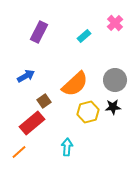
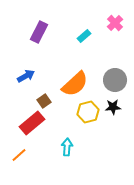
orange line: moved 3 px down
